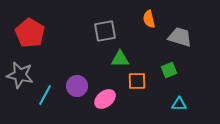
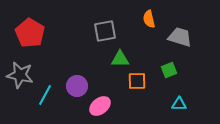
pink ellipse: moved 5 px left, 7 px down
